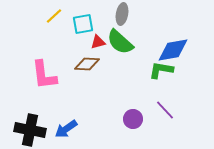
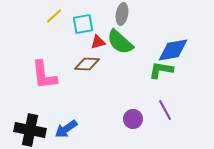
purple line: rotated 15 degrees clockwise
